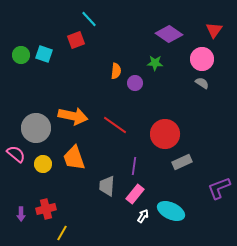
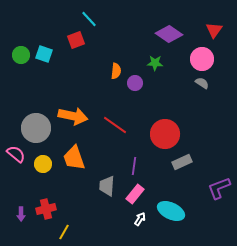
white arrow: moved 3 px left, 3 px down
yellow line: moved 2 px right, 1 px up
